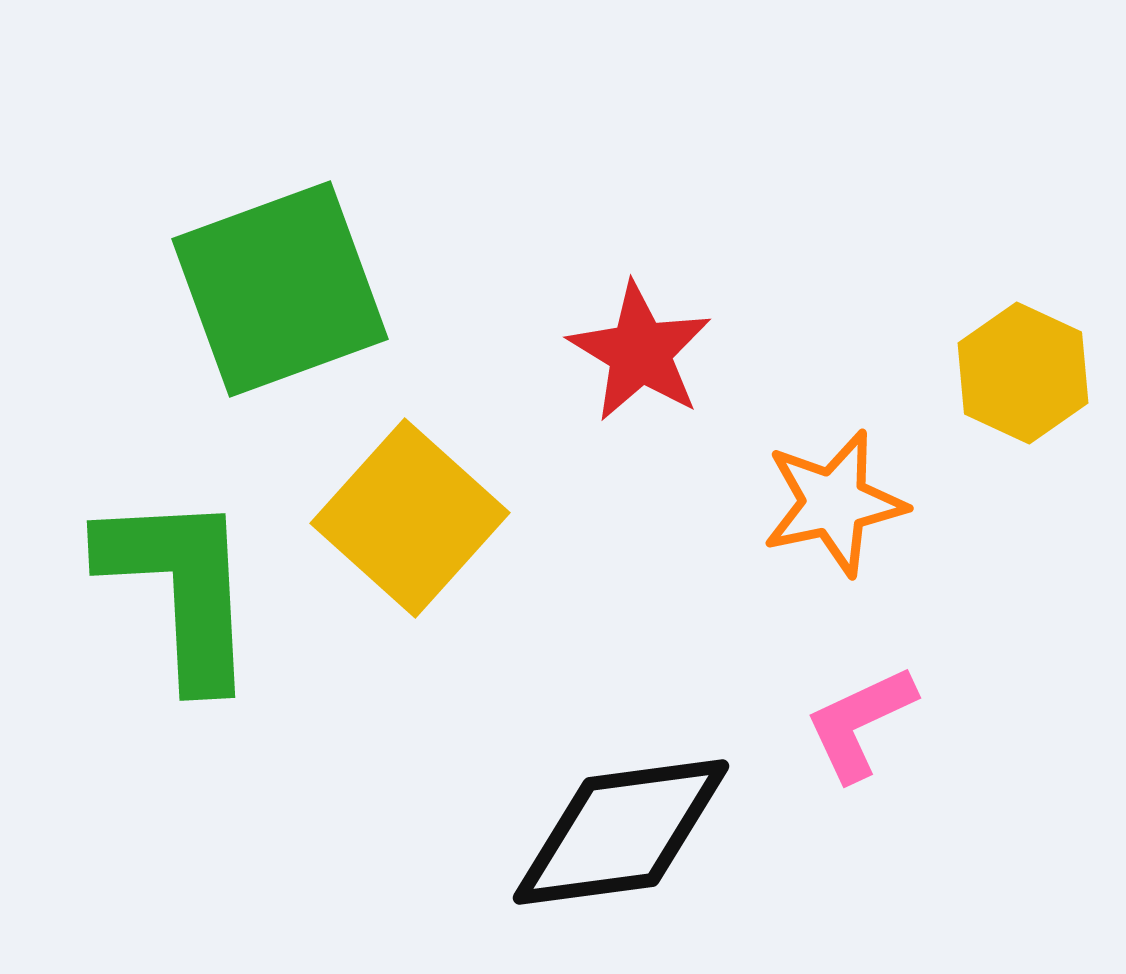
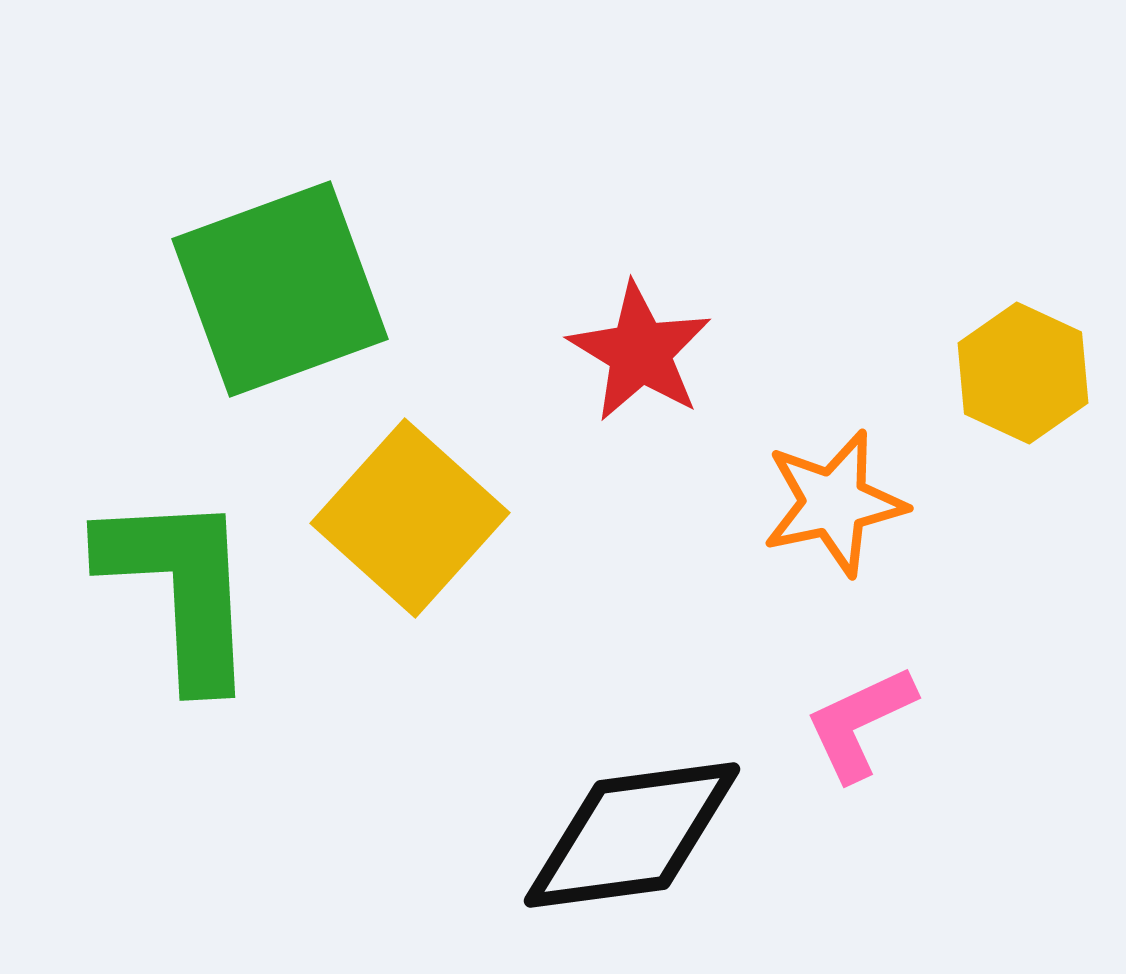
black diamond: moved 11 px right, 3 px down
